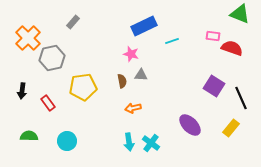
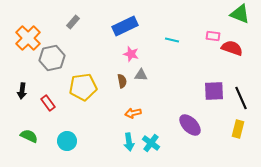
blue rectangle: moved 19 px left
cyan line: moved 1 px up; rotated 32 degrees clockwise
purple square: moved 5 px down; rotated 35 degrees counterclockwise
orange arrow: moved 5 px down
yellow rectangle: moved 7 px right, 1 px down; rotated 24 degrees counterclockwise
green semicircle: rotated 24 degrees clockwise
